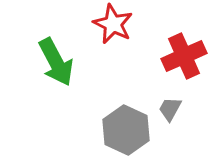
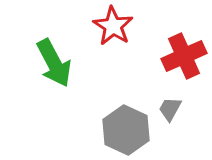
red star: moved 2 px down; rotated 6 degrees clockwise
green arrow: moved 2 px left, 1 px down
